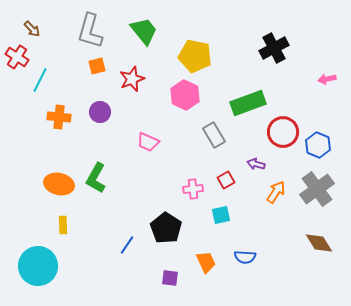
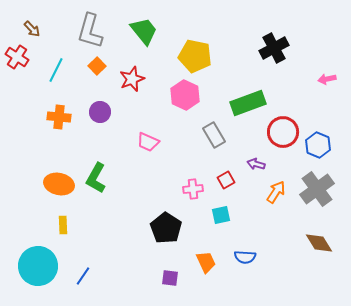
orange square: rotated 30 degrees counterclockwise
cyan line: moved 16 px right, 10 px up
blue line: moved 44 px left, 31 px down
